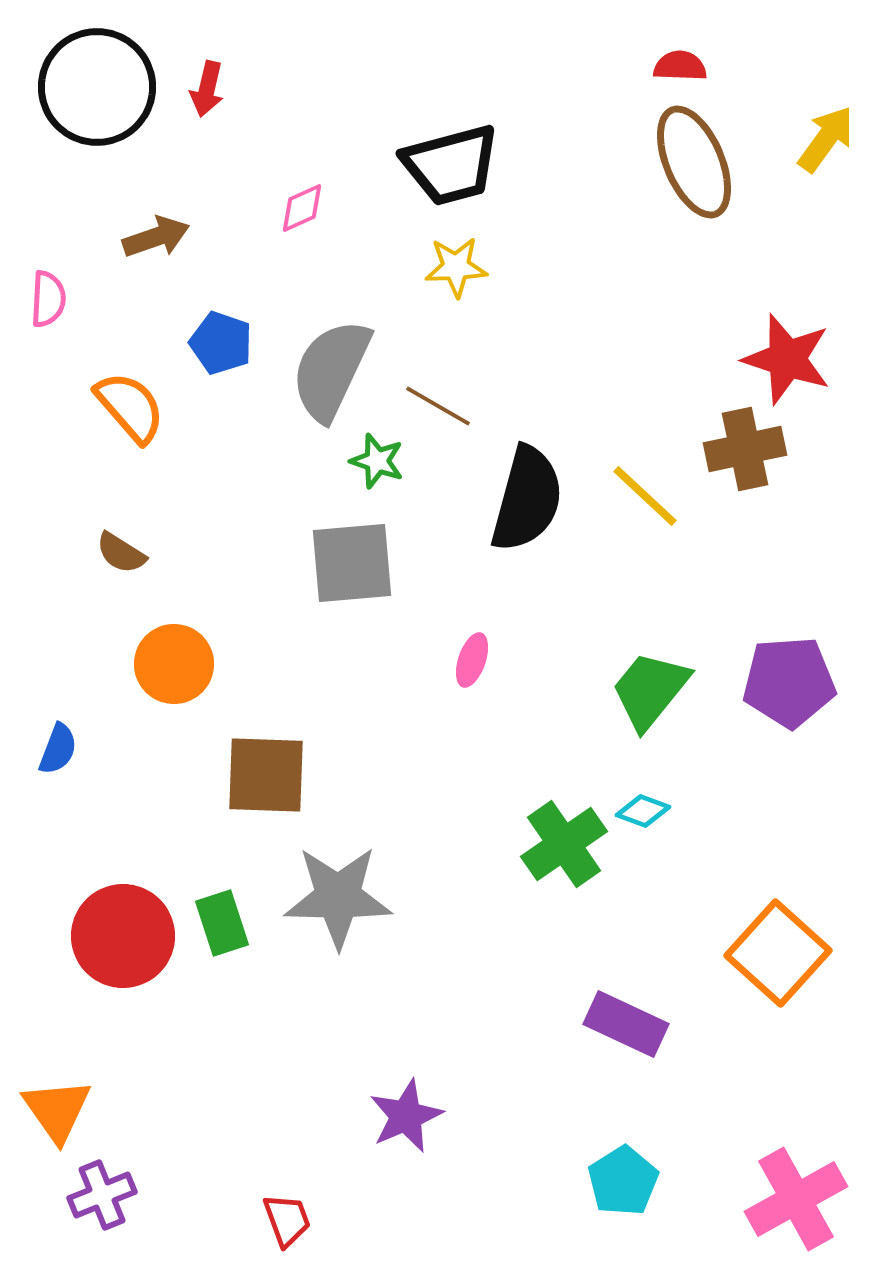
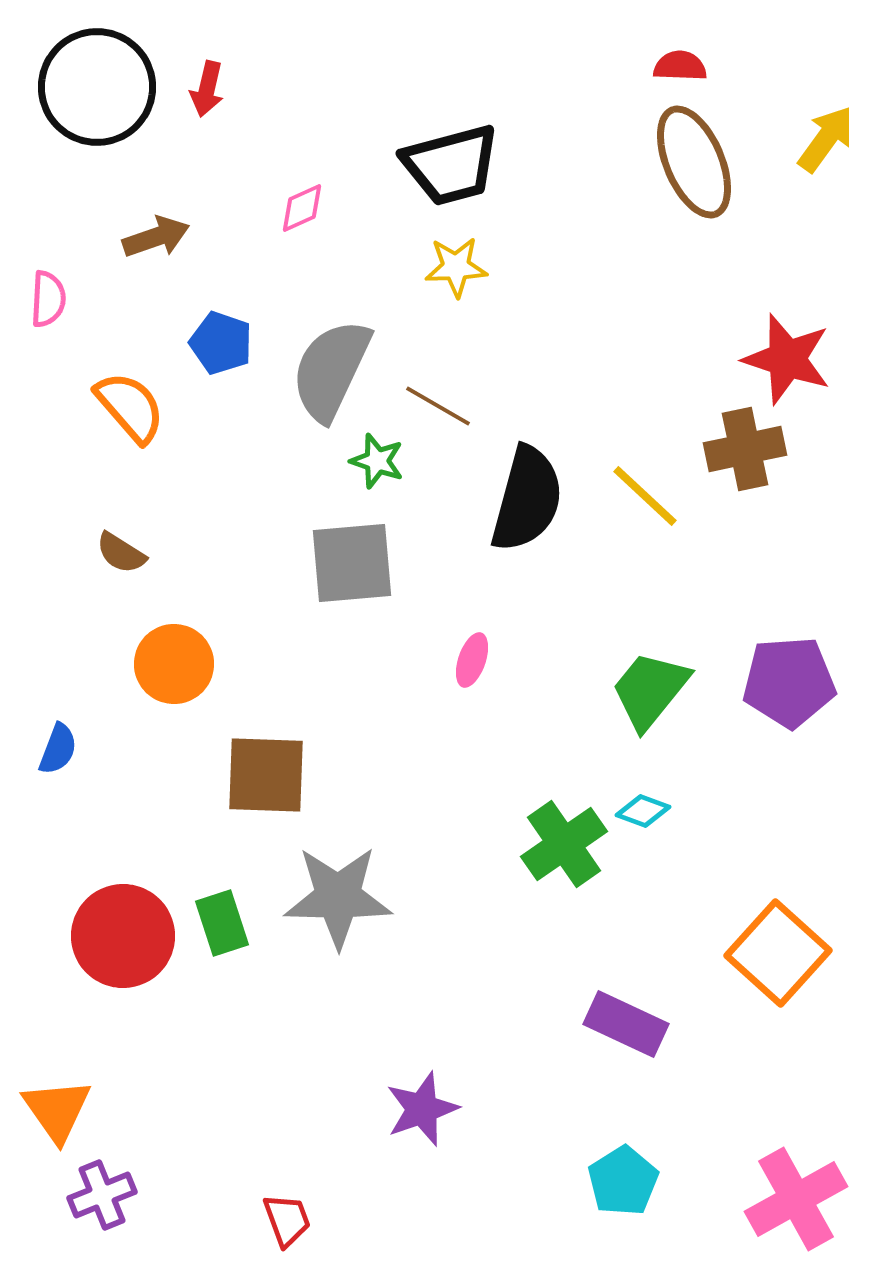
purple star: moved 16 px right, 7 px up; rotated 4 degrees clockwise
